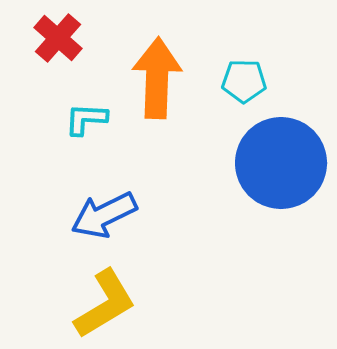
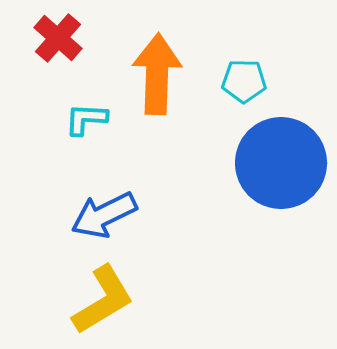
orange arrow: moved 4 px up
yellow L-shape: moved 2 px left, 4 px up
